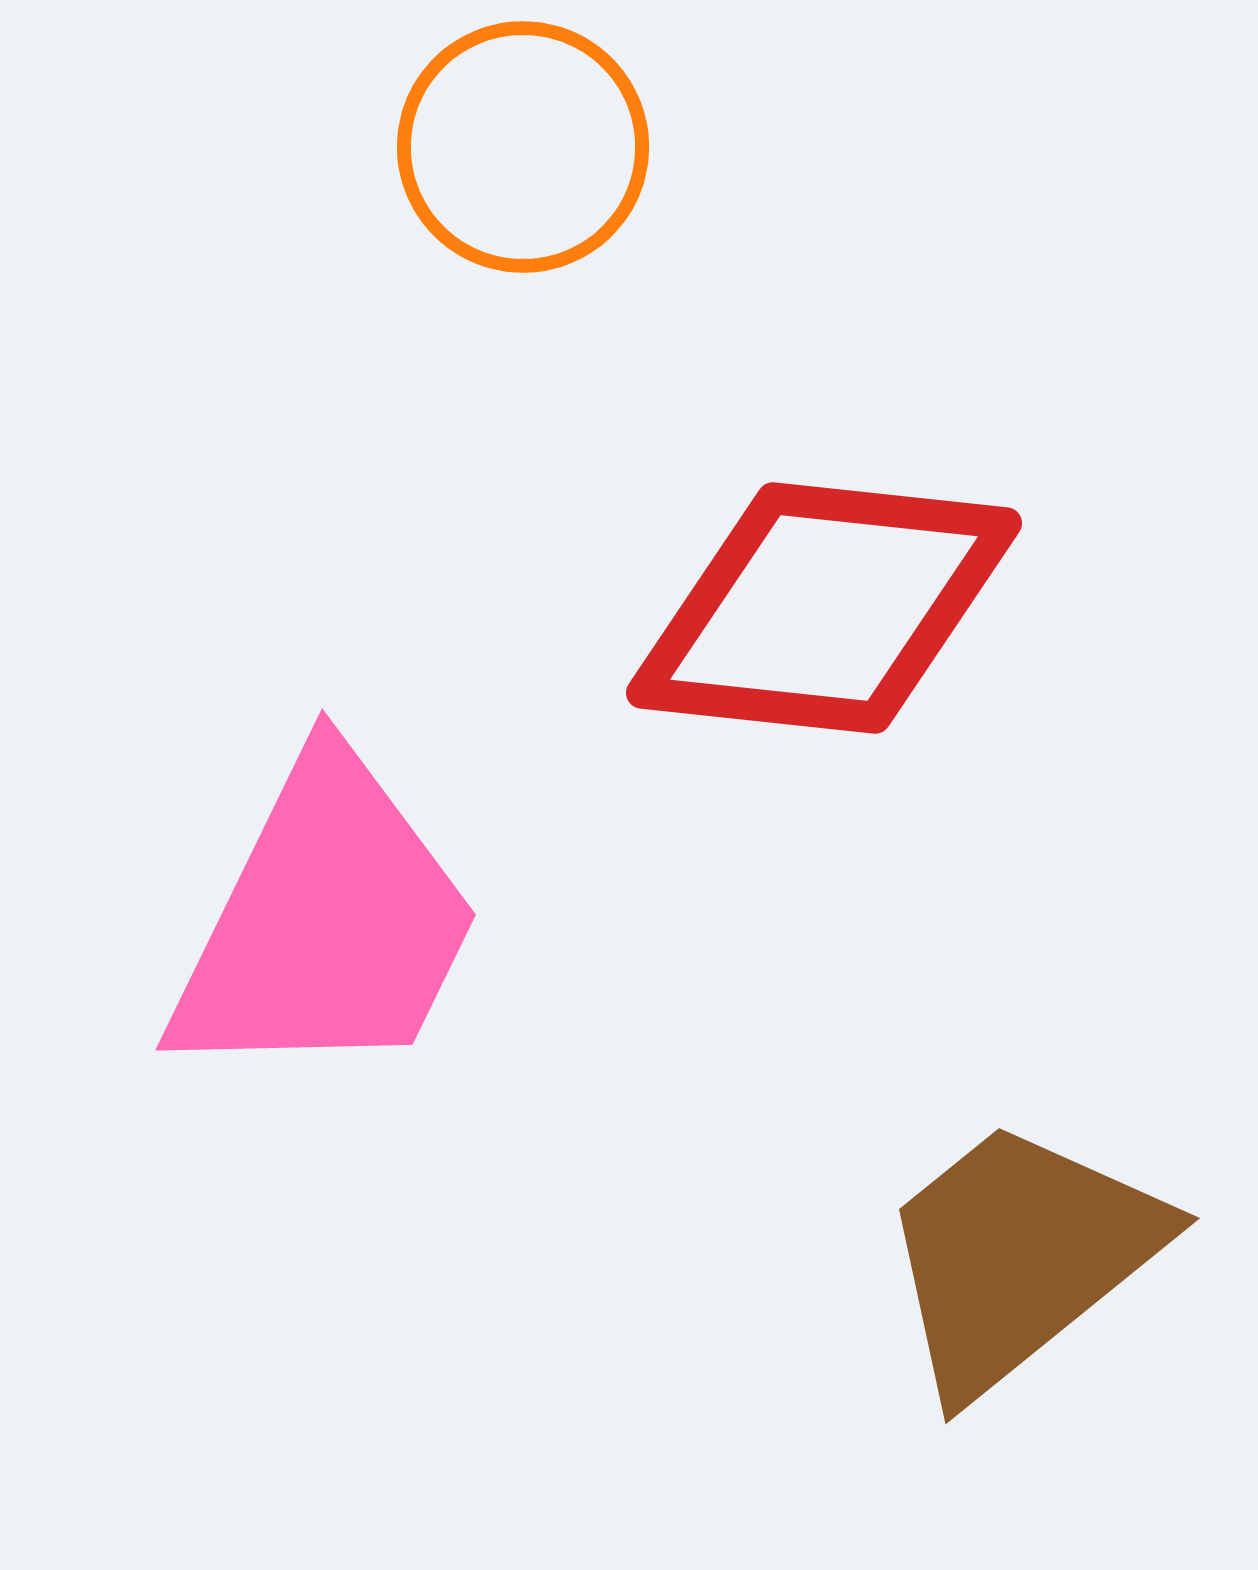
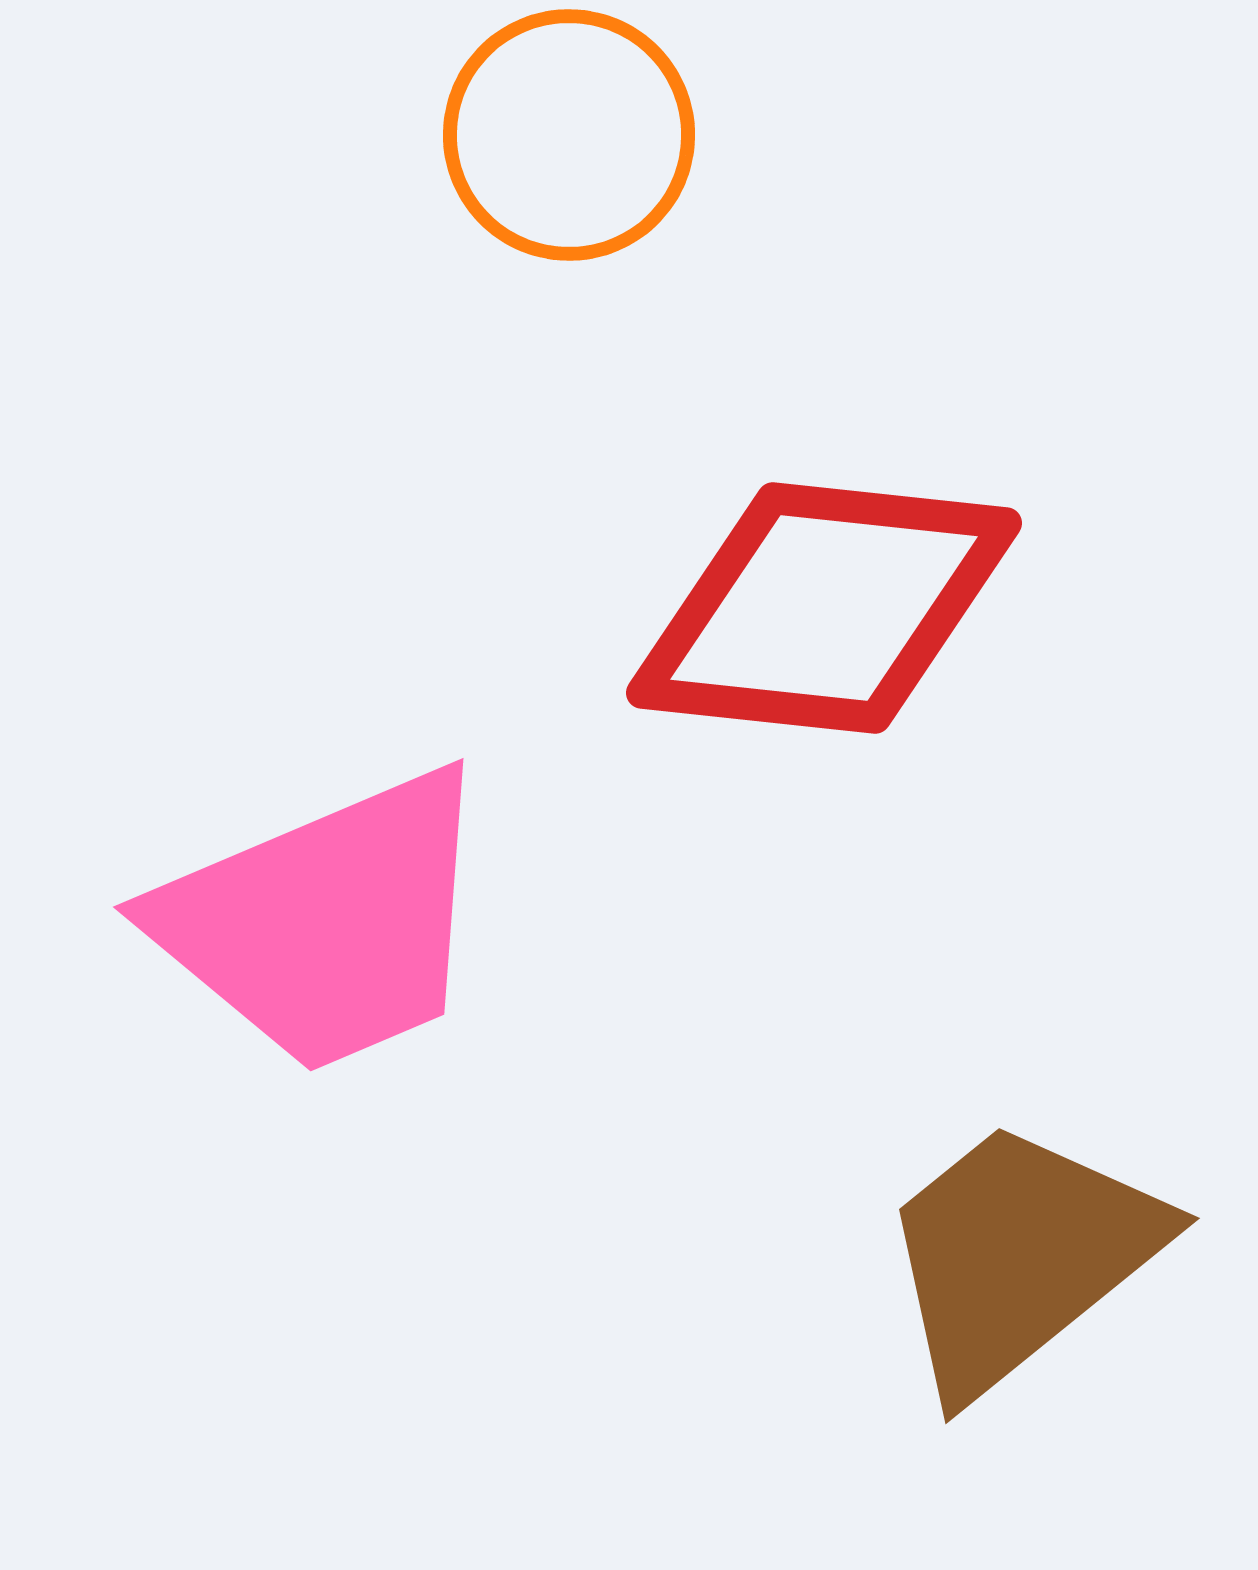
orange circle: moved 46 px right, 12 px up
pink trapezoid: rotated 41 degrees clockwise
